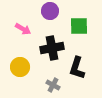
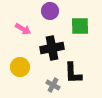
green square: moved 1 px right
black L-shape: moved 4 px left, 5 px down; rotated 20 degrees counterclockwise
